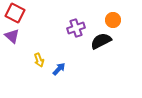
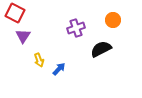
purple triangle: moved 11 px right; rotated 21 degrees clockwise
black semicircle: moved 8 px down
